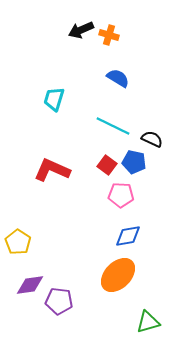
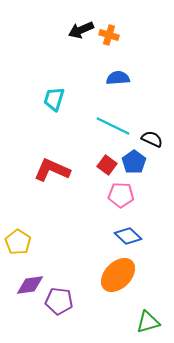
blue semicircle: rotated 35 degrees counterclockwise
blue pentagon: rotated 25 degrees clockwise
blue diamond: rotated 52 degrees clockwise
